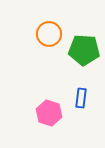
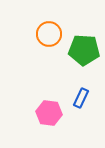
blue rectangle: rotated 18 degrees clockwise
pink hexagon: rotated 10 degrees counterclockwise
